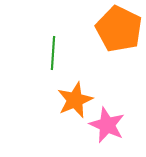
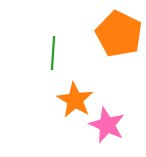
orange pentagon: moved 5 px down
orange star: rotated 18 degrees counterclockwise
